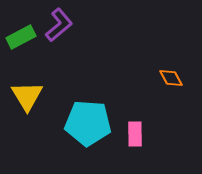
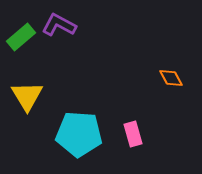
purple L-shape: rotated 112 degrees counterclockwise
green rectangle: rotated 12 degrees counterclockwise
cyan pentagon: moved 9 px left, 11 px down
pink rectangle: moved 2 px left; rotated 15 degrees counterclockwise
